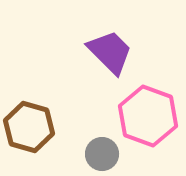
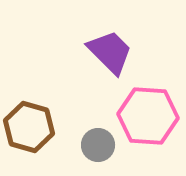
pink hexagon: rotated 16 degrees counterclockwise
gray circle: moved 4 px left, 9 px up
